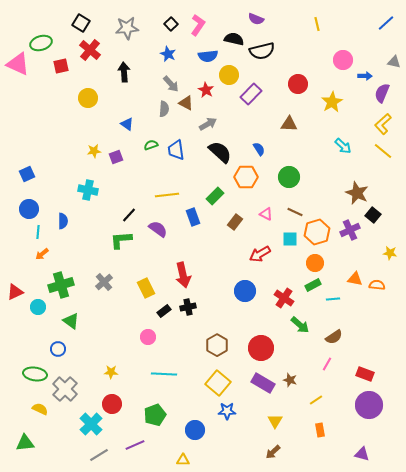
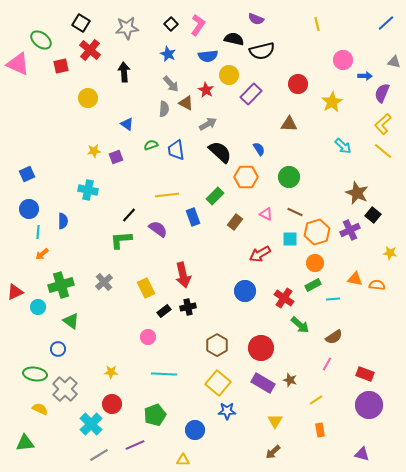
green ellipse at (41, 43): moved 3 px up; rotated 55 degrees clockwise
